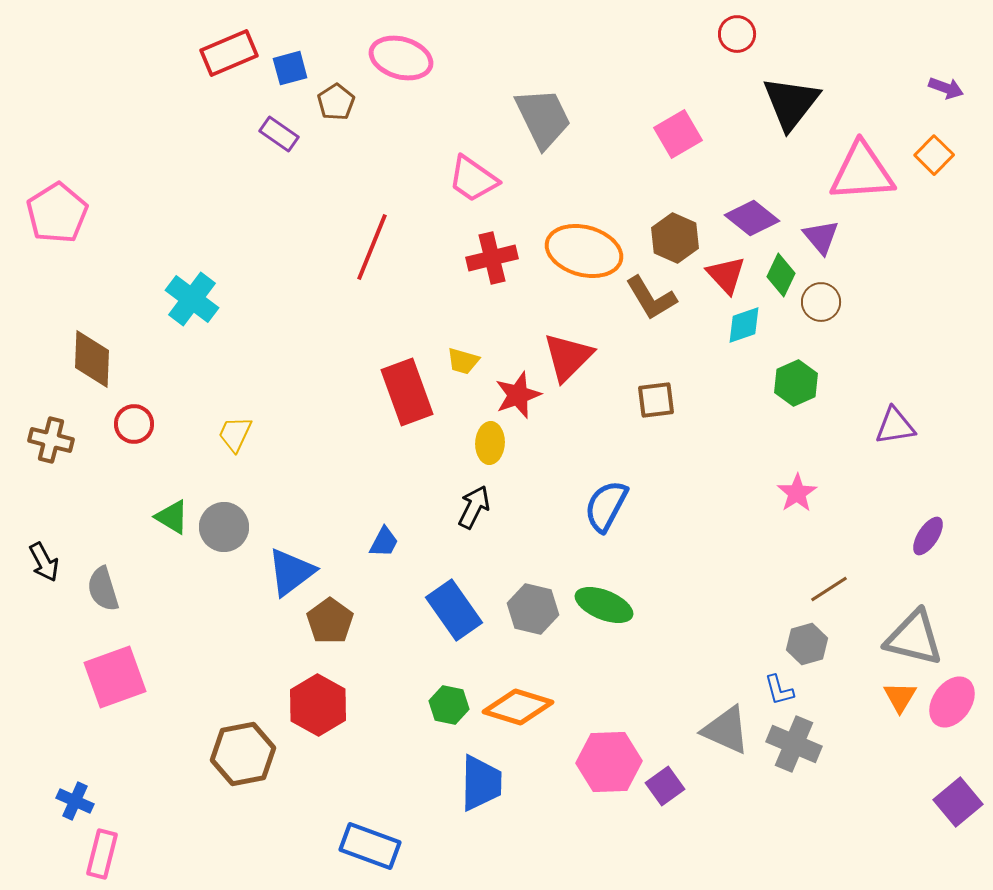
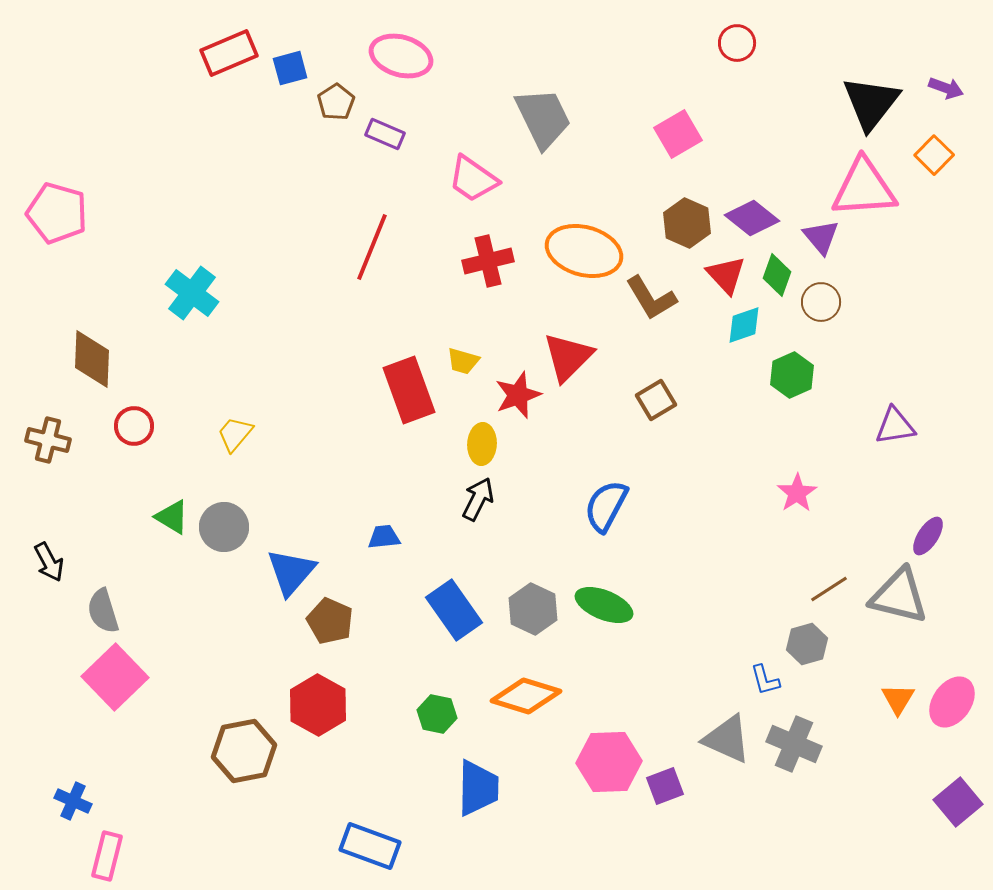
red circle at (737, 34): moved 9 px down
pink ellipse at (401, 58): moved 2 px up
black triangle at (791, 103): moved 80 px right
purple rectangle at (279, 134): moved 106 px right; rotated 12 degrees counterclockwise
pink triangle at (862, 172): moved 2 px right, 16 px down
pink pentagon at (57, 213): rotated 24 degrees counterclockwise
brown hexagon at (675, 238): moved 12 px right, 15 px up
red cross at (492, 258): moved 4 px left, 3 px down
green diamond at (781, 275): moved 4 px left; rotated 6 degrees counterclockwise
cyan cross at (192, 299): moved 6 px up
green hexagon at (796, 383): moved 4 px left, 8 px up
red rectangle at (407, 392): moved 2 px right, 2 px up
brown square at (656, 400): rotated 24 degrees counterclockwise
red circle at (134, 424): moved 2 px down
yellow trapezoid at (235, 434): rotated 15 degrees clockwise
brown cross at (51, 440): moved 3 px left
yellow ellipse at (490, 443): moved 8 px left, 1 px down
black arrow at (474, 507): moved 4 px right, 8 px up
blue trapezoid at (384, 542): moved 5 px up; rotated 124 degrees counterclockwise
black arrow at (44, 562): moved 5 px right
blue triangle at (291, 572): rotated 12 degrees counterclockwise
gray semicircle at (103, 589): moved 22 px down
gray hexagon at (533, 609): rotated 12 degrees clockwise
brown pentagon at (330, 621): rotated 12 degrees counterclockwise
gray triangle at (914, 638): moved 15 px left, 42 px up
pink square at (115, 677): rotated 24 degrees counterclockwise
blue L-shape at (779, 690): moved 14 px left, 10 px up
orange triangle at (900, 697): moved 2 px left, 2 px down
green hexagon at (449, 705): moved 12 px left, 9 px down
orange diamond at (518, 707): moved 8 px right, 11 px up
gray triangle at (726, 730): moved 1 px right, 9 px down
brown hexagon at (243, 754): moved 1 px right, 3 px up
blue trapezoid at (481, 783): moved 3 px left, 5 px down
purple square at (665, 786): rotated 15 degrees clockwise
blue cross at (75, 801): moved 2 px left
pink rectangle at (102, 854): moved 5 px right, 2 px down
